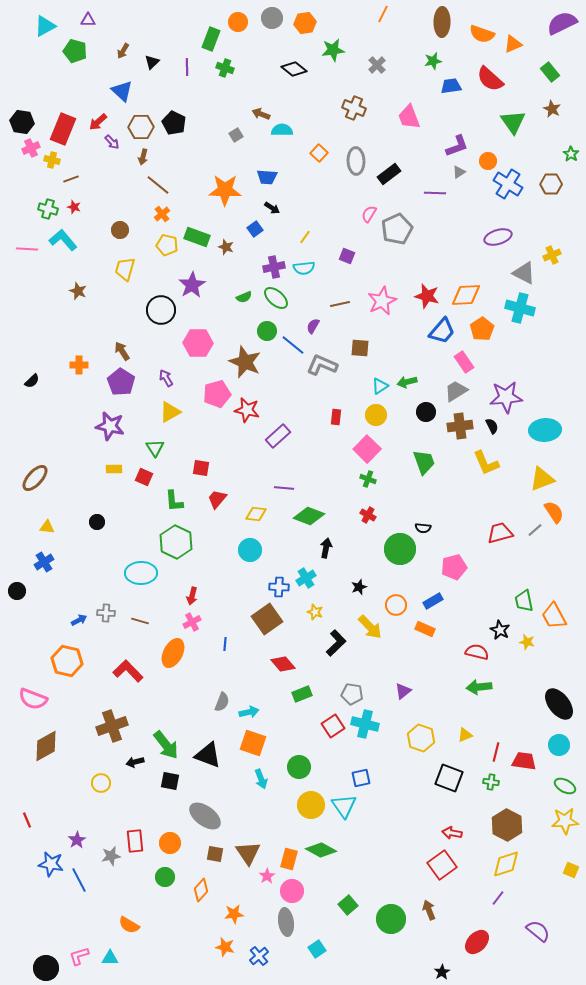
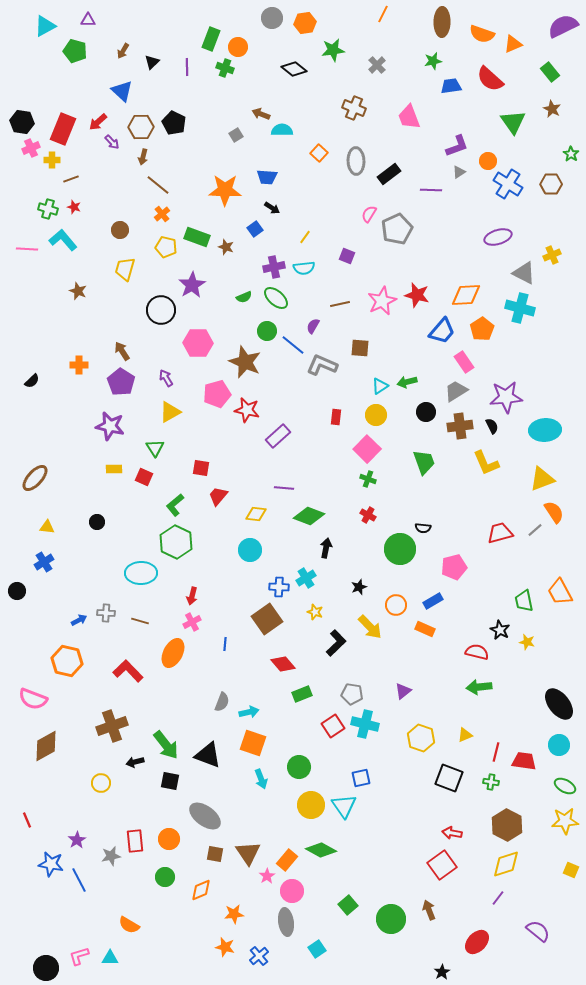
orange circle at (238, 22): moved 25 px down
purple semicircle at (562, 23): moved 1 px right, 3 px down
yellow cross at (52, 160): rotated 14 degrees counterclockwise
purple line at (435, 193): moved 4 px left, 3 px up
yellow pentagon at (167, 245): moved 1 px left, 2 px down
red star at (427, 296): moved 10 px left, 1 px up
red trapezoid at (217, 499): moved 1 px right, 3 px up
green L-shape at (174, 501): moved 1 px right, 4 px down; rotated 55 degrees clockwise
orange trapezoid at (554, 616): moved 6 px right, 24 px up
orange circle at (170, 843): moved 1 px left, 4 px up
orange rectangle at (289, 859): moved 2 px left, 1 px down; rotated 25 degrees clockwise
orange diamond at (201, 890): rotated 25 degrees clockwise
